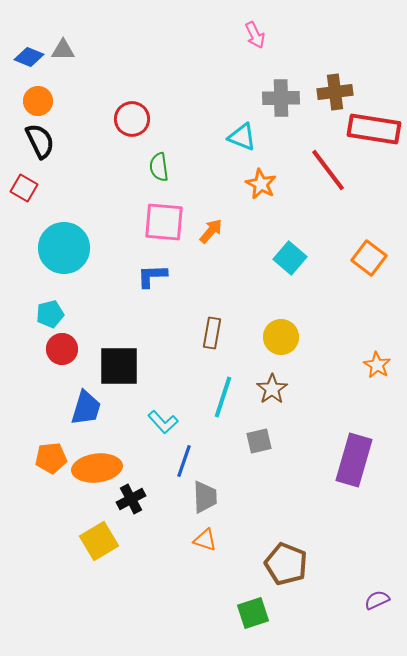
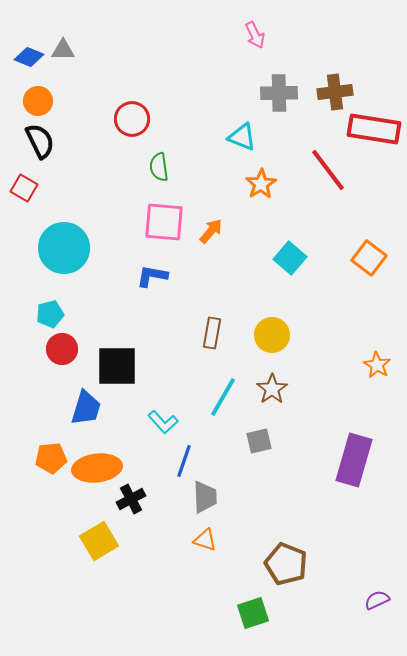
gray cross at (281, 98): moved 2 px left, 5 px up
orange star at (261, 184): rotated 12 degrees clockwise
blue L-shape at (152, 276): rotated 12 degrees clockwise
yellow circle at (281, 337): moved 9 px left, 2 px up
black square at (119, 366): moved 2 px left
cyan line at (223, 397): rotated 12 degrees clockwise
